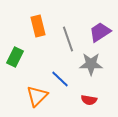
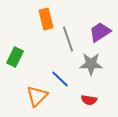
orange rectangle: moved 8 px right, 7 px up
